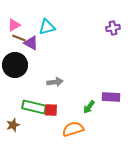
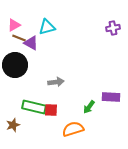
gray arrow: moved 1 px right
